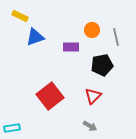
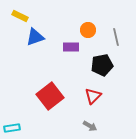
orange circle: moved 4 px left
